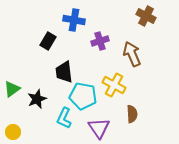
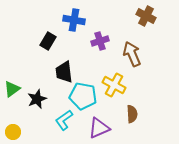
cyan L-shape: moved 2 px down; rotated 30 degrees clockwise
purple triangle: rotated 40 degrees clockwise
